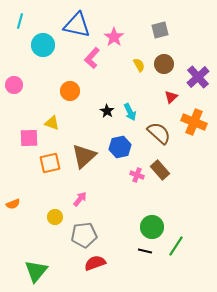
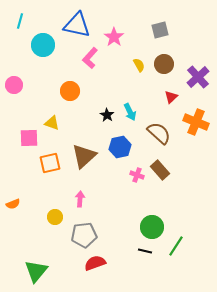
pink L-shape: moved 2 px left
black star: moved 4 px down
orange cross: moved 2 px right
pink arrow: rotated 35 degrees counterclockwise
